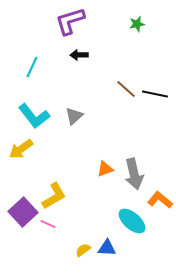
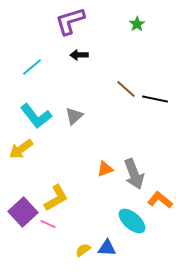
green star: rotated 21 degrees counterclockwise
cyan line: rotated 25 degrees clockwise
black line: moved 5 px down
cyan L-shape: moved 2 px right
gray arrow: rotated 8 degrees counterclockwise
yellow L-shape: moved 2 px right, 2 px down
